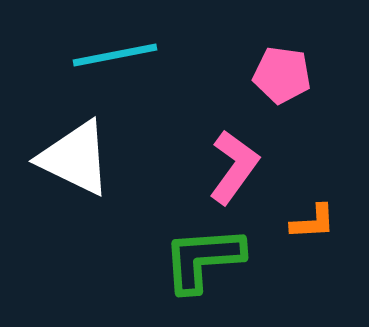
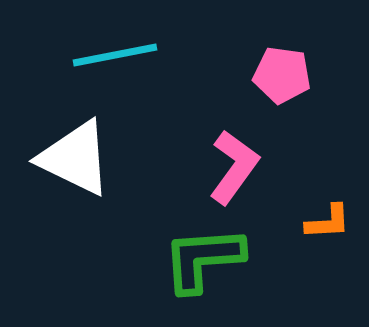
orange L-shape: moved 15 px right
